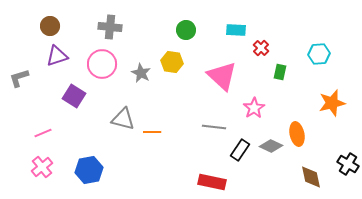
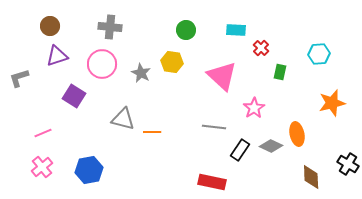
brown diamond: rotated 10 degrees clockwise
